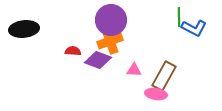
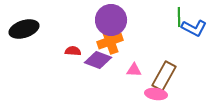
black ellipse: rotated 12 degrees counterclockwise
